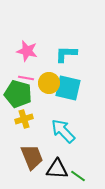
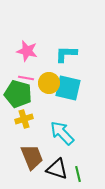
cyan arrow: moved 1 px left, 2 px down
black triangle: rotated 15 degrees clockwise
green line: moved 2 px up; rotated 42 degrees clockwise
